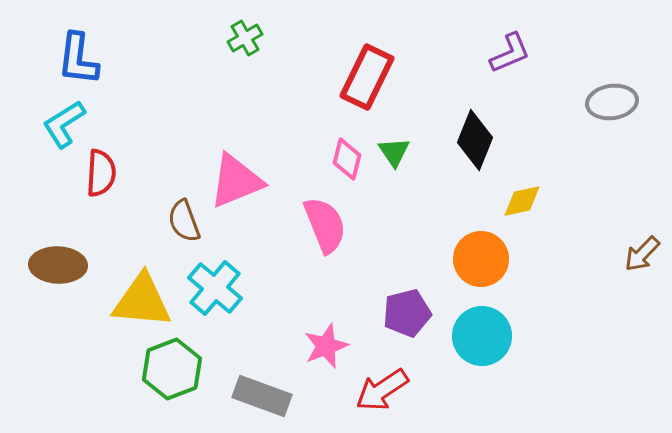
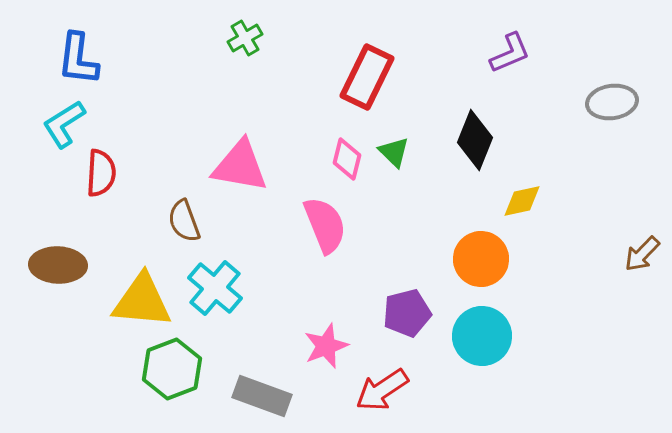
green triangle: rotated 12 degrees counterclockwise
pink triangle: moved 4 px right, 15 px up; rotated 32 degrees clockwise
